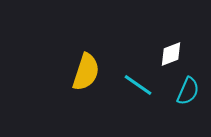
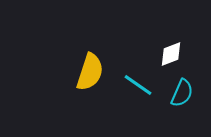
yellow semicircle: moved 4 px right
cyan semicircle: moved 6 px left, 2 px down
